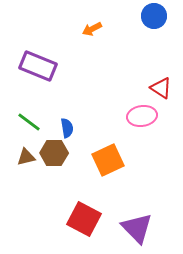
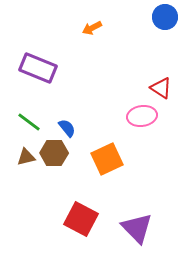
blue circle: moved 11 px right, 1 px down
orange arrow: moved 1 px up
purple rectangle: moved 2 px down
blue semicircle: rotated 30 degrees counterclockwise
orange square: moved 1 px left, 1 px up
red square: moved 3 px left
